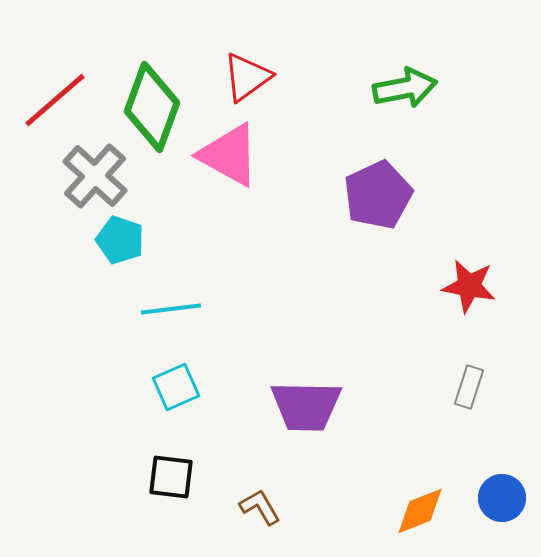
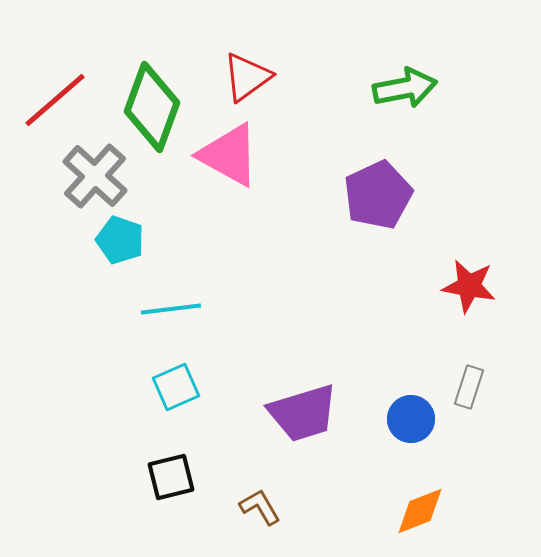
purple trapezoid: moved 3 px left, 7 px down; rotated 18 degrees counterclockwise
black square: rotated 21 degrees counterclockwise
blue circle: moved 91 px left, 79 px up
